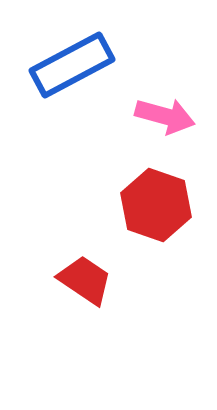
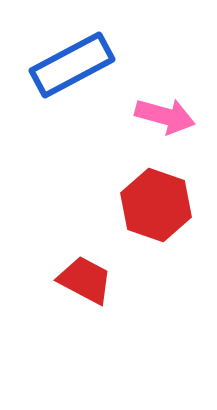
red trapezoid: rotated 6 degrees counterclockwise
